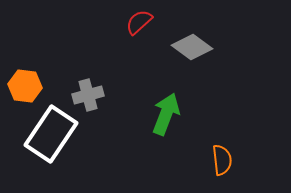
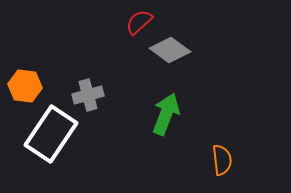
gray diamond: moved 22 px left, 3 px down
